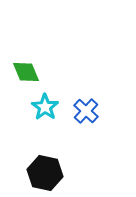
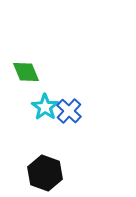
blue cross: moved 17 px left
black hexagon: rotated 8 degrees clockwise
